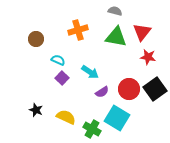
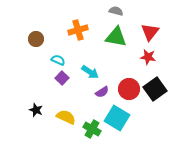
gray semicircle: moved 1 px right
red triangle: moved 8 px right
